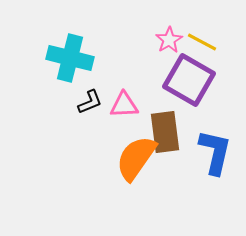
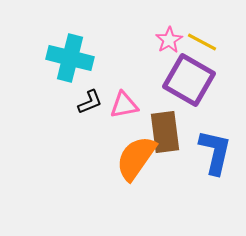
pink triangle: rotated 8 degrees counterclockwise
